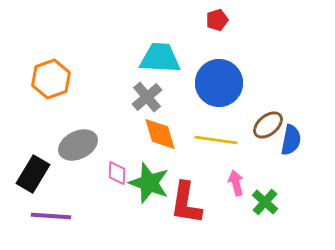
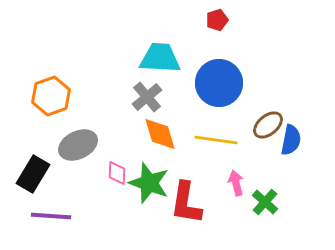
orange hexagon: moved 17 px down
